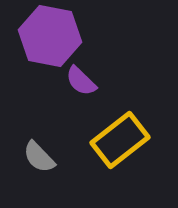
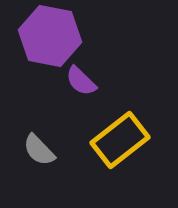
gray semicircle: moved 7 px up
